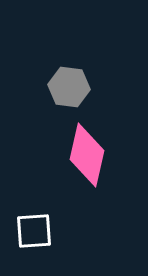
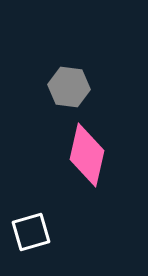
white square: moved 3 px left, 1 px down; rotated 12 degrees counterclockwise
